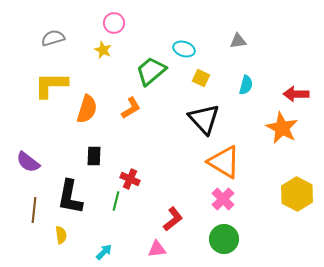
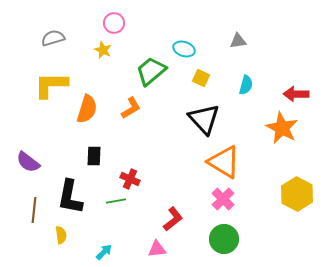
green line: rotated 66 degrees clockwise
